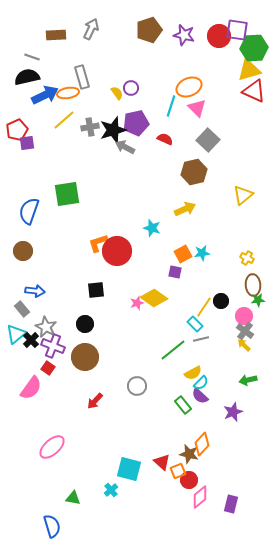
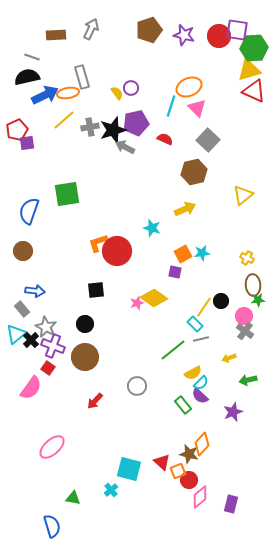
yellow arrow at (244, 345): moved 15 px left, 13 px down; rotated 64 degrees counterclockwise
